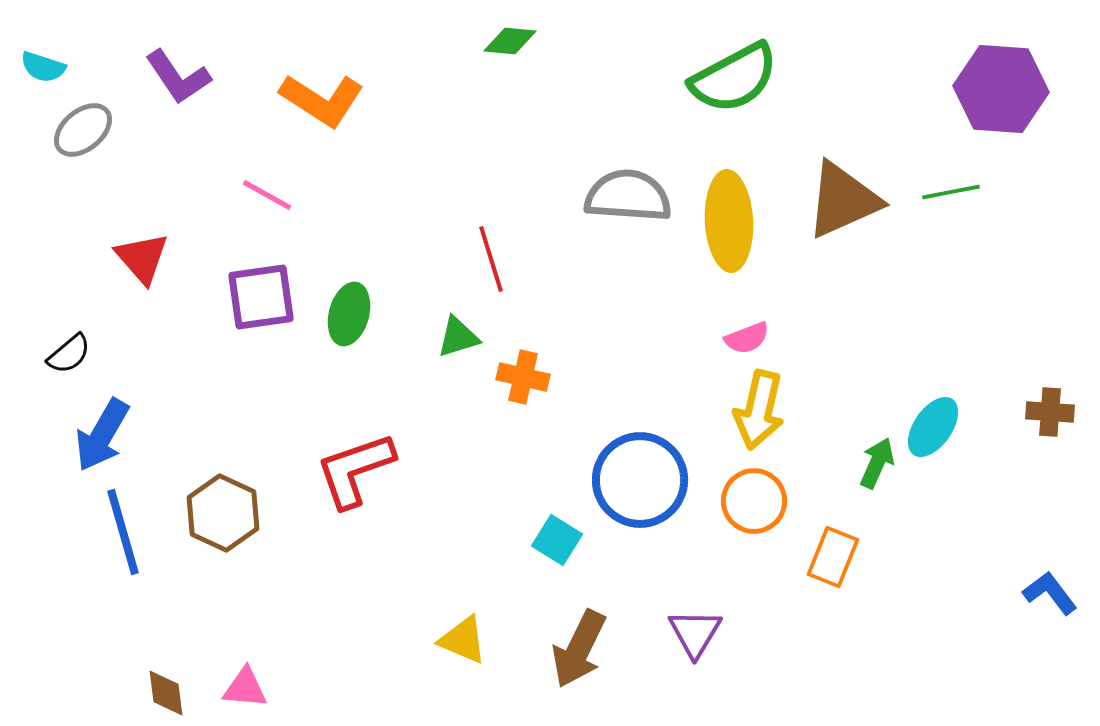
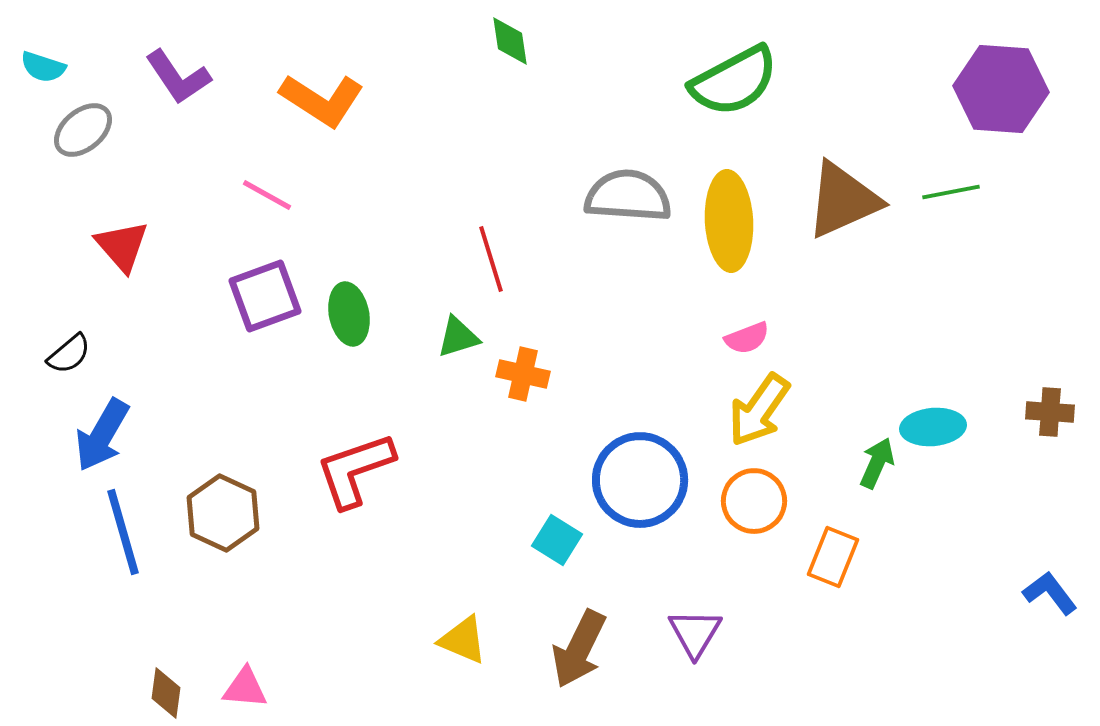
green diamond: rotated 76 degrees clockwise
green semicircle: moved 3 px down
red triangle: moved 20 px left, 12 px up
purple square: moved 4 px right, 1 px up; rotated 12 degrees counterclockwise
green ellipse: rotated 26 degrees counterclockwise
orange cross: moved 3 px up
yellow arrow: rotated 22 degrees clockwise
cyan ellipse: rotated 50 degrees clockwise
brown diamond: rotated 15 degrees clockwise
